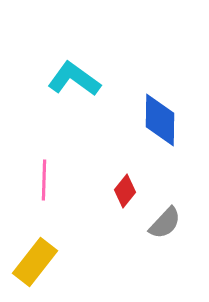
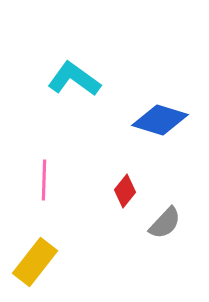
blue diamond: rotated 74 degrees counterclockwise
